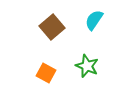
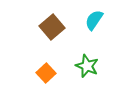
orange square: rotated 18 degrees clockwise
